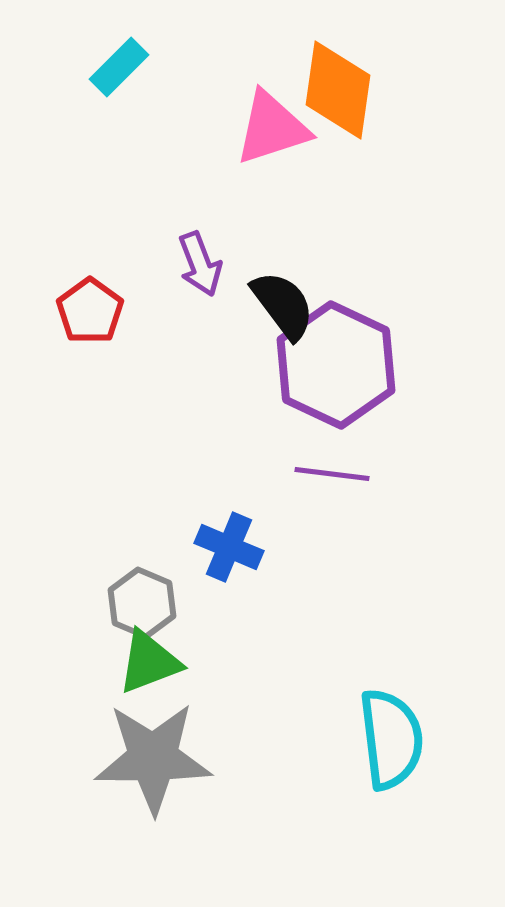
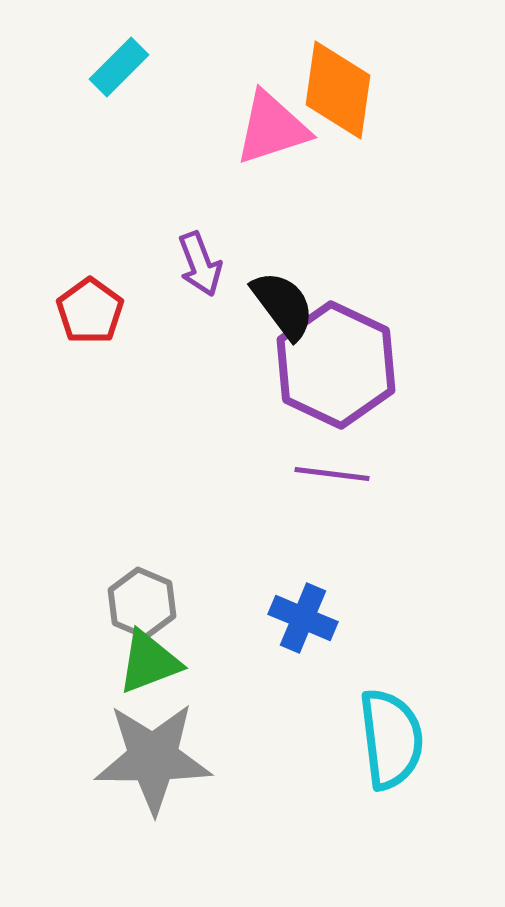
blue cross: moved 74 px right, 71 px down
